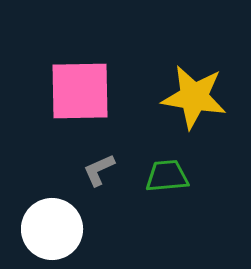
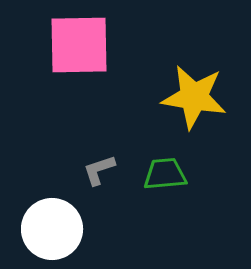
pink square: moved 1 px left, 46 px up
gray L-shape: rotated 6 degrees clockwise
green trapezoid: moved 2 px left, 2 px up
